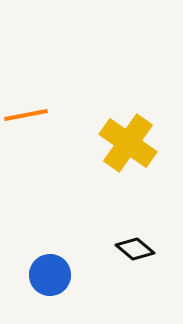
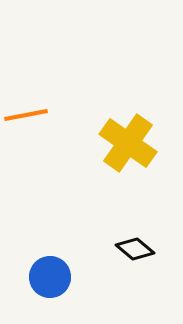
blue circle: moved 2 px down
